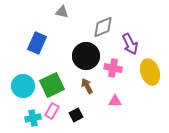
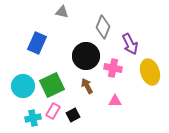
gray diamond: rotated 45 degrees counterclockwise
pink rectangle: moved 1 px right
black square: moved 3 px left
